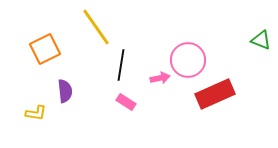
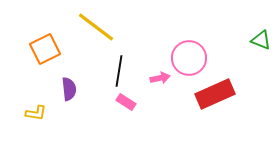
yellow line: rotated 18 degrees counterclockwise
pink circle: moved 1 px right, 2 px up
black line: moved 2 px left, 6 px down
purple semicircle: moved 4 px right, 2 px up
